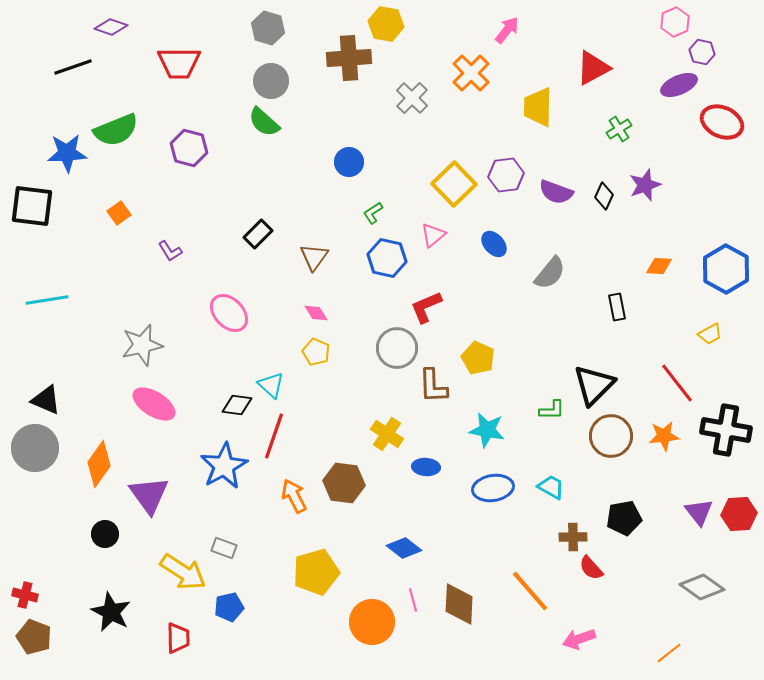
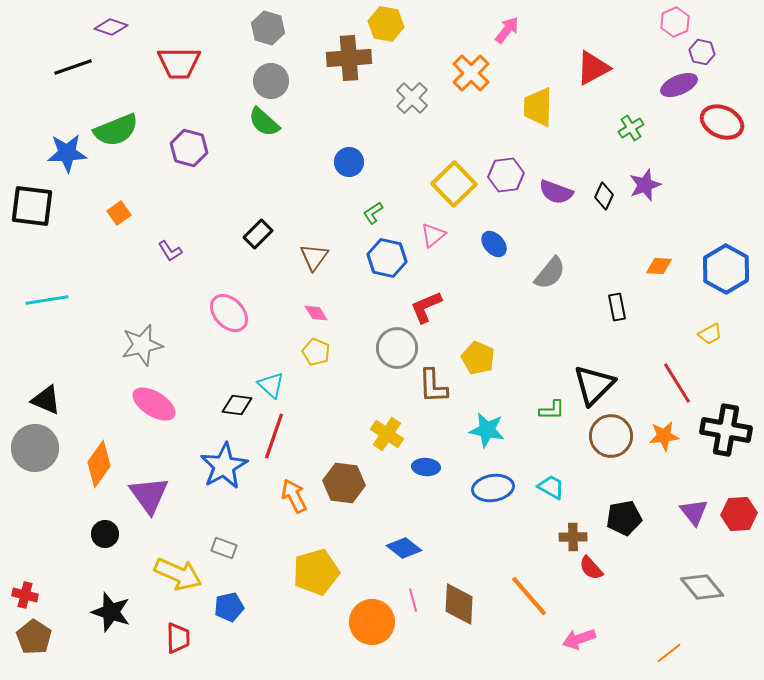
green cross at (619, 129): moved 12 px right, 1 px up
red line at (677, 383): rotated 6 degrees clockwise
purple triangle at (699, 512): moved 5 px left
yellow arrow at (183, 572): moved 5 px left, 2 px down; rotated 9 degrees counterclockwise
gray diamond at (702, 587): rotated 15 degrees clockwise
orange line at (530, 591): moved 1 px left, 5 px down
black star at (111, 612): rotated 9 degrees counterclockwise
brown pentagon at (34, 637): rotated 12 degrees clockwise
